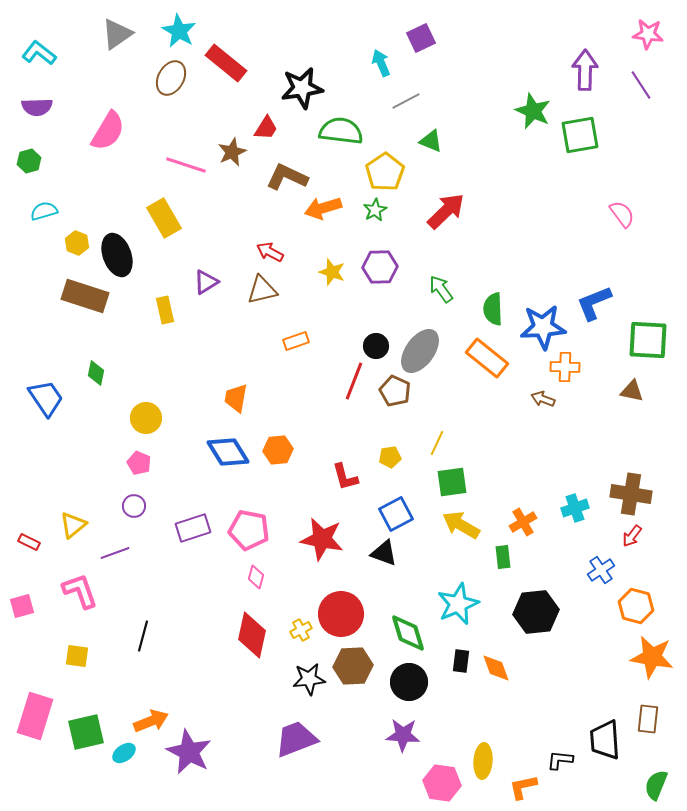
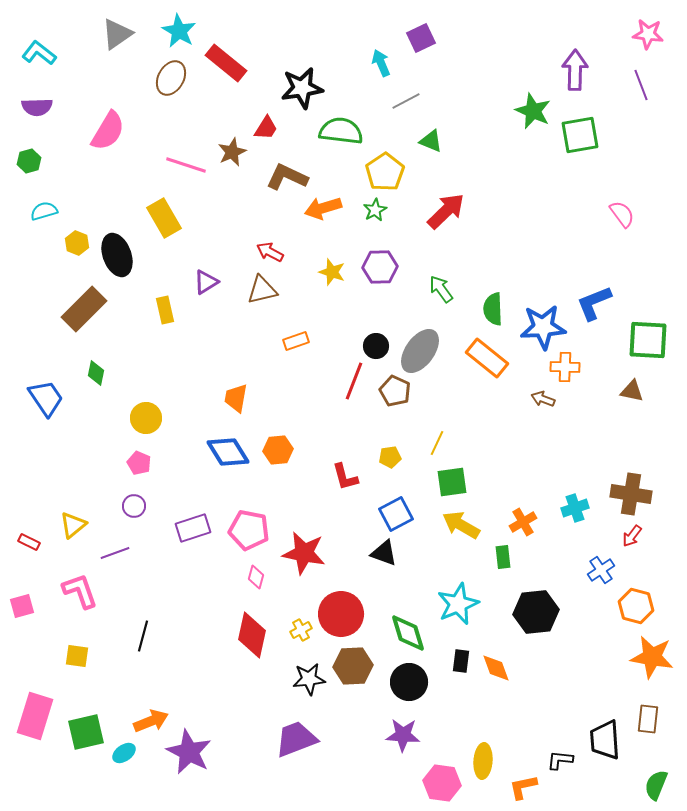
purple arrow at (585, 70): moved 10 px left
purple line at (641, 85): rotated 12 degrees clockwise
brown rectangle at (85, 296): moved 1 px left, 13 px down; rotated 63 degrees counterclockwise
red star at (322, 539): moved 18 px left, 14 px down
